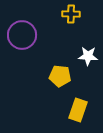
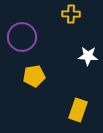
purple circle: moved 2 px down
yellow pentagon: moved 26 px left; rotated 15 degrees counterclockwise
